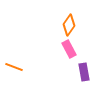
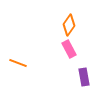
orange line: moved 4 px right, 4 px up
purple rectangle: moved 5 px down
